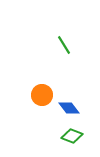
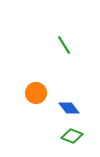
orange circle: moved 6 px left, 2 px up
